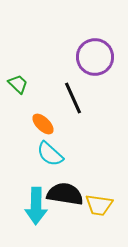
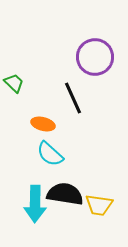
green trapezoid: moved 4 px left, 1 px up
orange ellipse: rotated 30 degrees counterclockwise
cyan arrow: moved 1 px left, 2 px up
